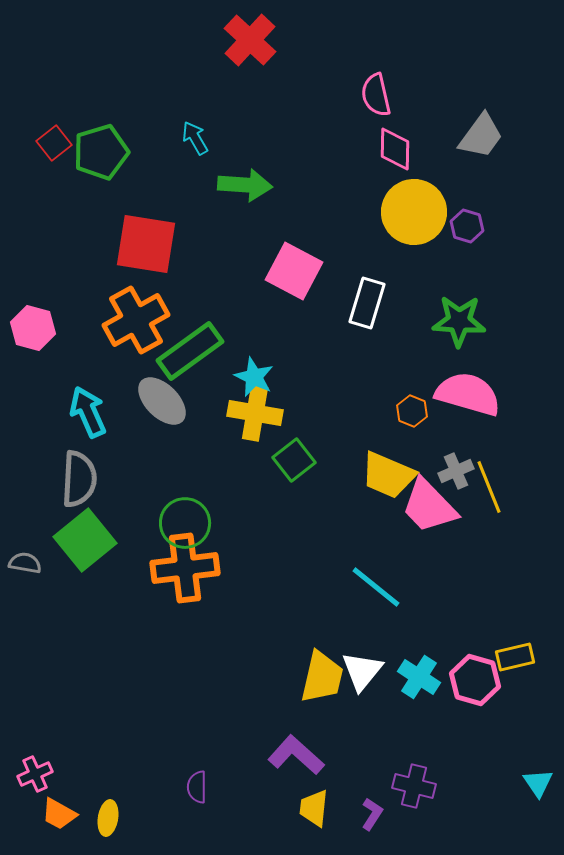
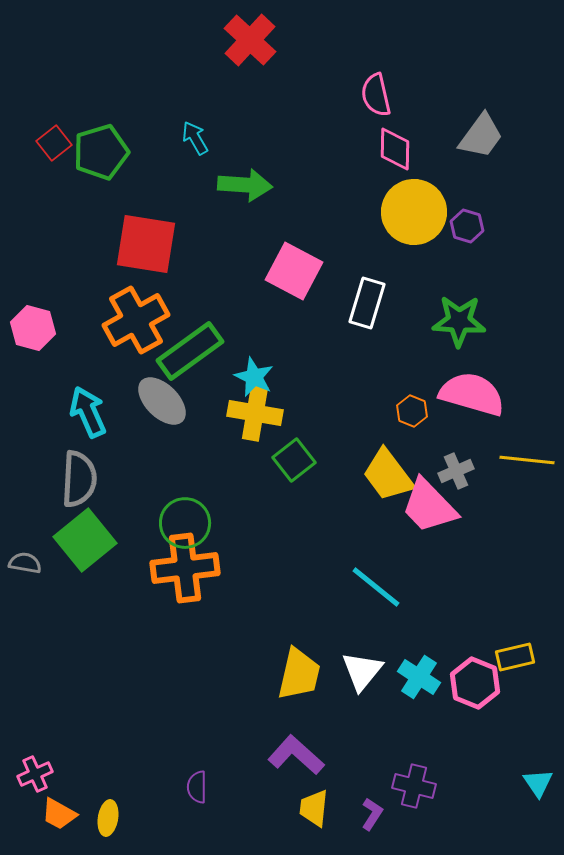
pink semicircle at (468, 394): moved 4 px right
yellow trapezoid at (388, 475): rotated 30 degrees clockwise
yellow line at (489, 487): moved 38 px right, 27 px up; rotated 62 degrees counterclockwise
yellow trapezoid at (322, 677): moved 23 px left, 3 px up
pink hexagon at (475, 680): moved 3 px down; rotated 6 degrees clockwise
